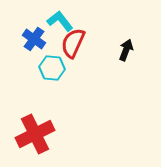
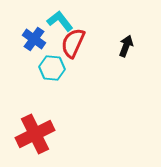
black arrow: moved 4 px up
